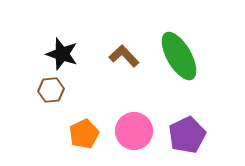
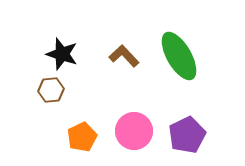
orange pentagon: moved 2 px left, 3 px down
